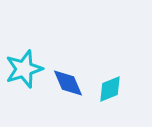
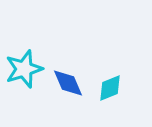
cyan diamond: moved 1 px up
